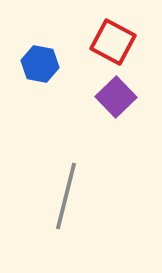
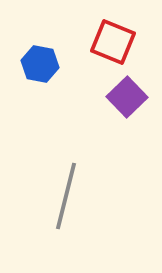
red square: rotated 6 degrees counterclockwise
purple square: moved 11 px right
